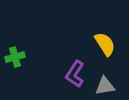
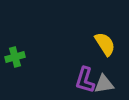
purple L-shape: moved 10 px right, 6 px down; rotated 16 degrees counterclockwise
gray triangle: moved 1 px left, 2 px up
